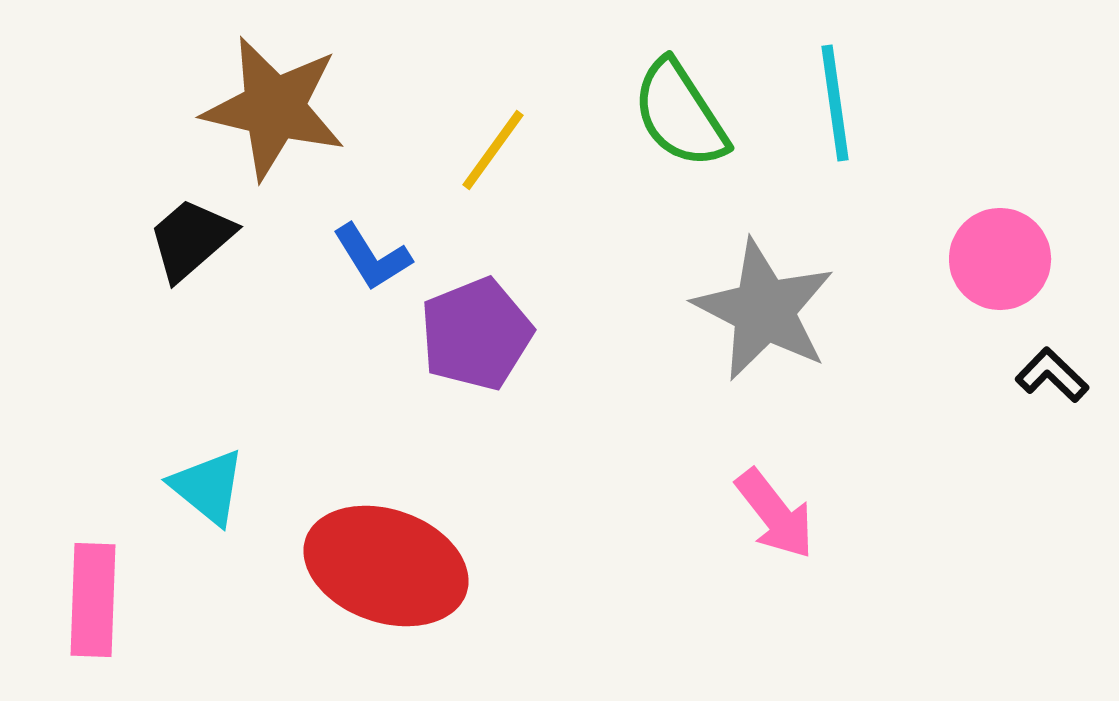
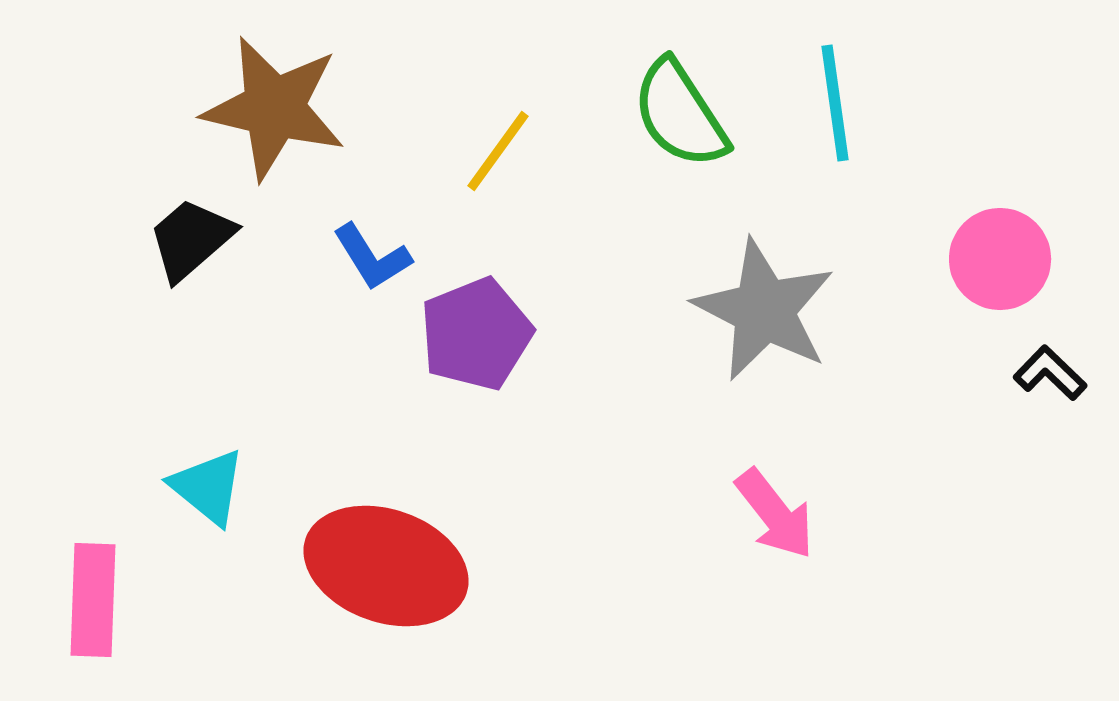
yellow line: moved 5 px right, 1 px down
black L-shape: moved 2 px left, 2 px up
